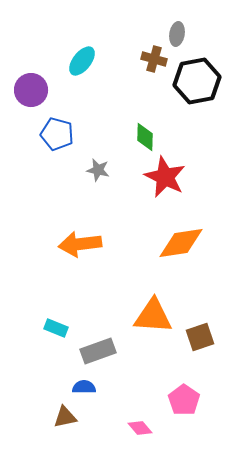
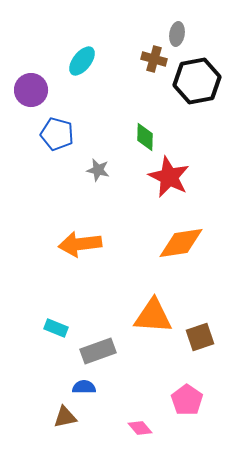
red star: moved 4 px right
pink pentagon: moved 3 px right
